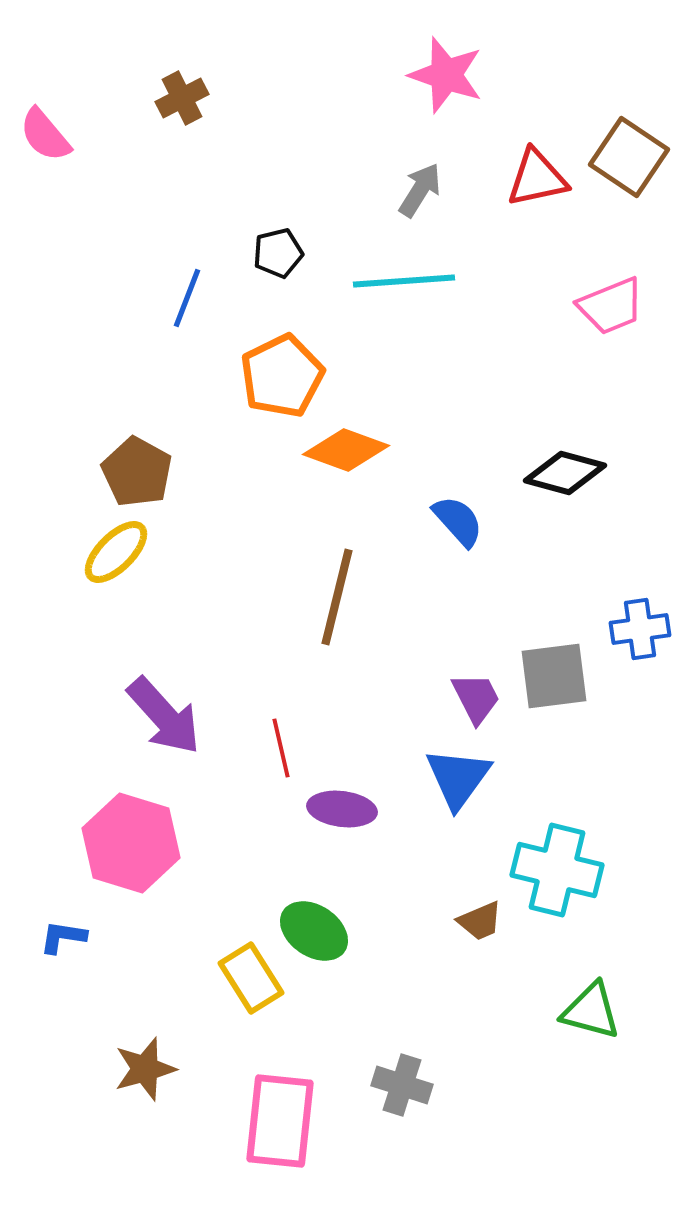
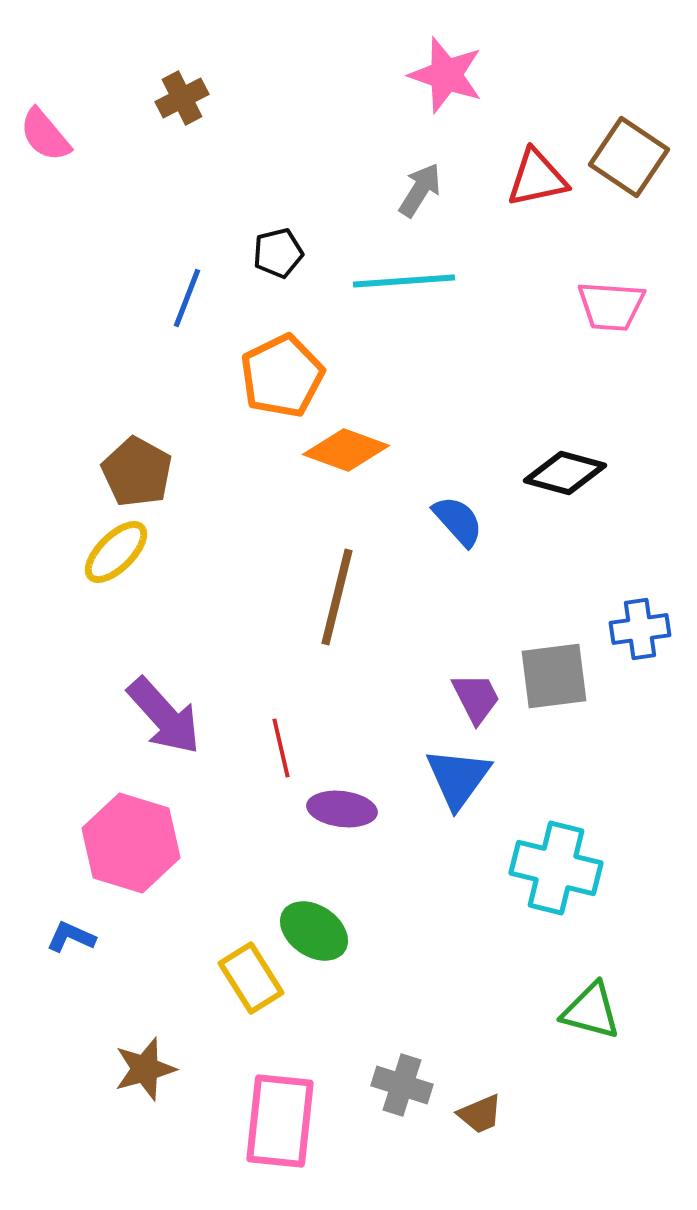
pink trapezoid: rotated 26 degrees clockwise
cyan cross: moved 1 px left, 2 px up
brown trapezoid: moved 193 px down
blue L-shape: moved 8 px right; rotated 15 degrees clockwise
